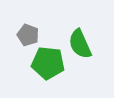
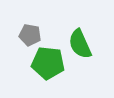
gray pentagon: moved 2 px right; rotated 10 degrees counterclockwise
